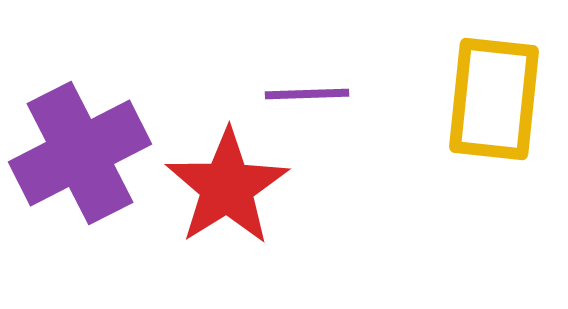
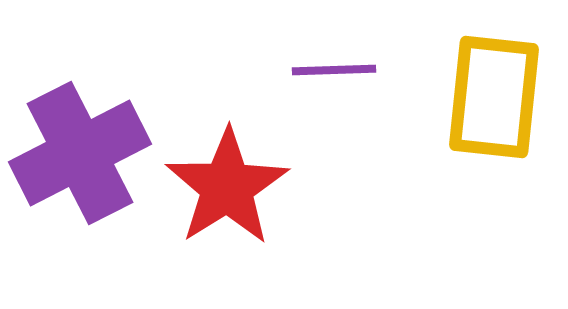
purple line: moved 27 px right, 24 px up
yellow rectangle: moved 2 px up
